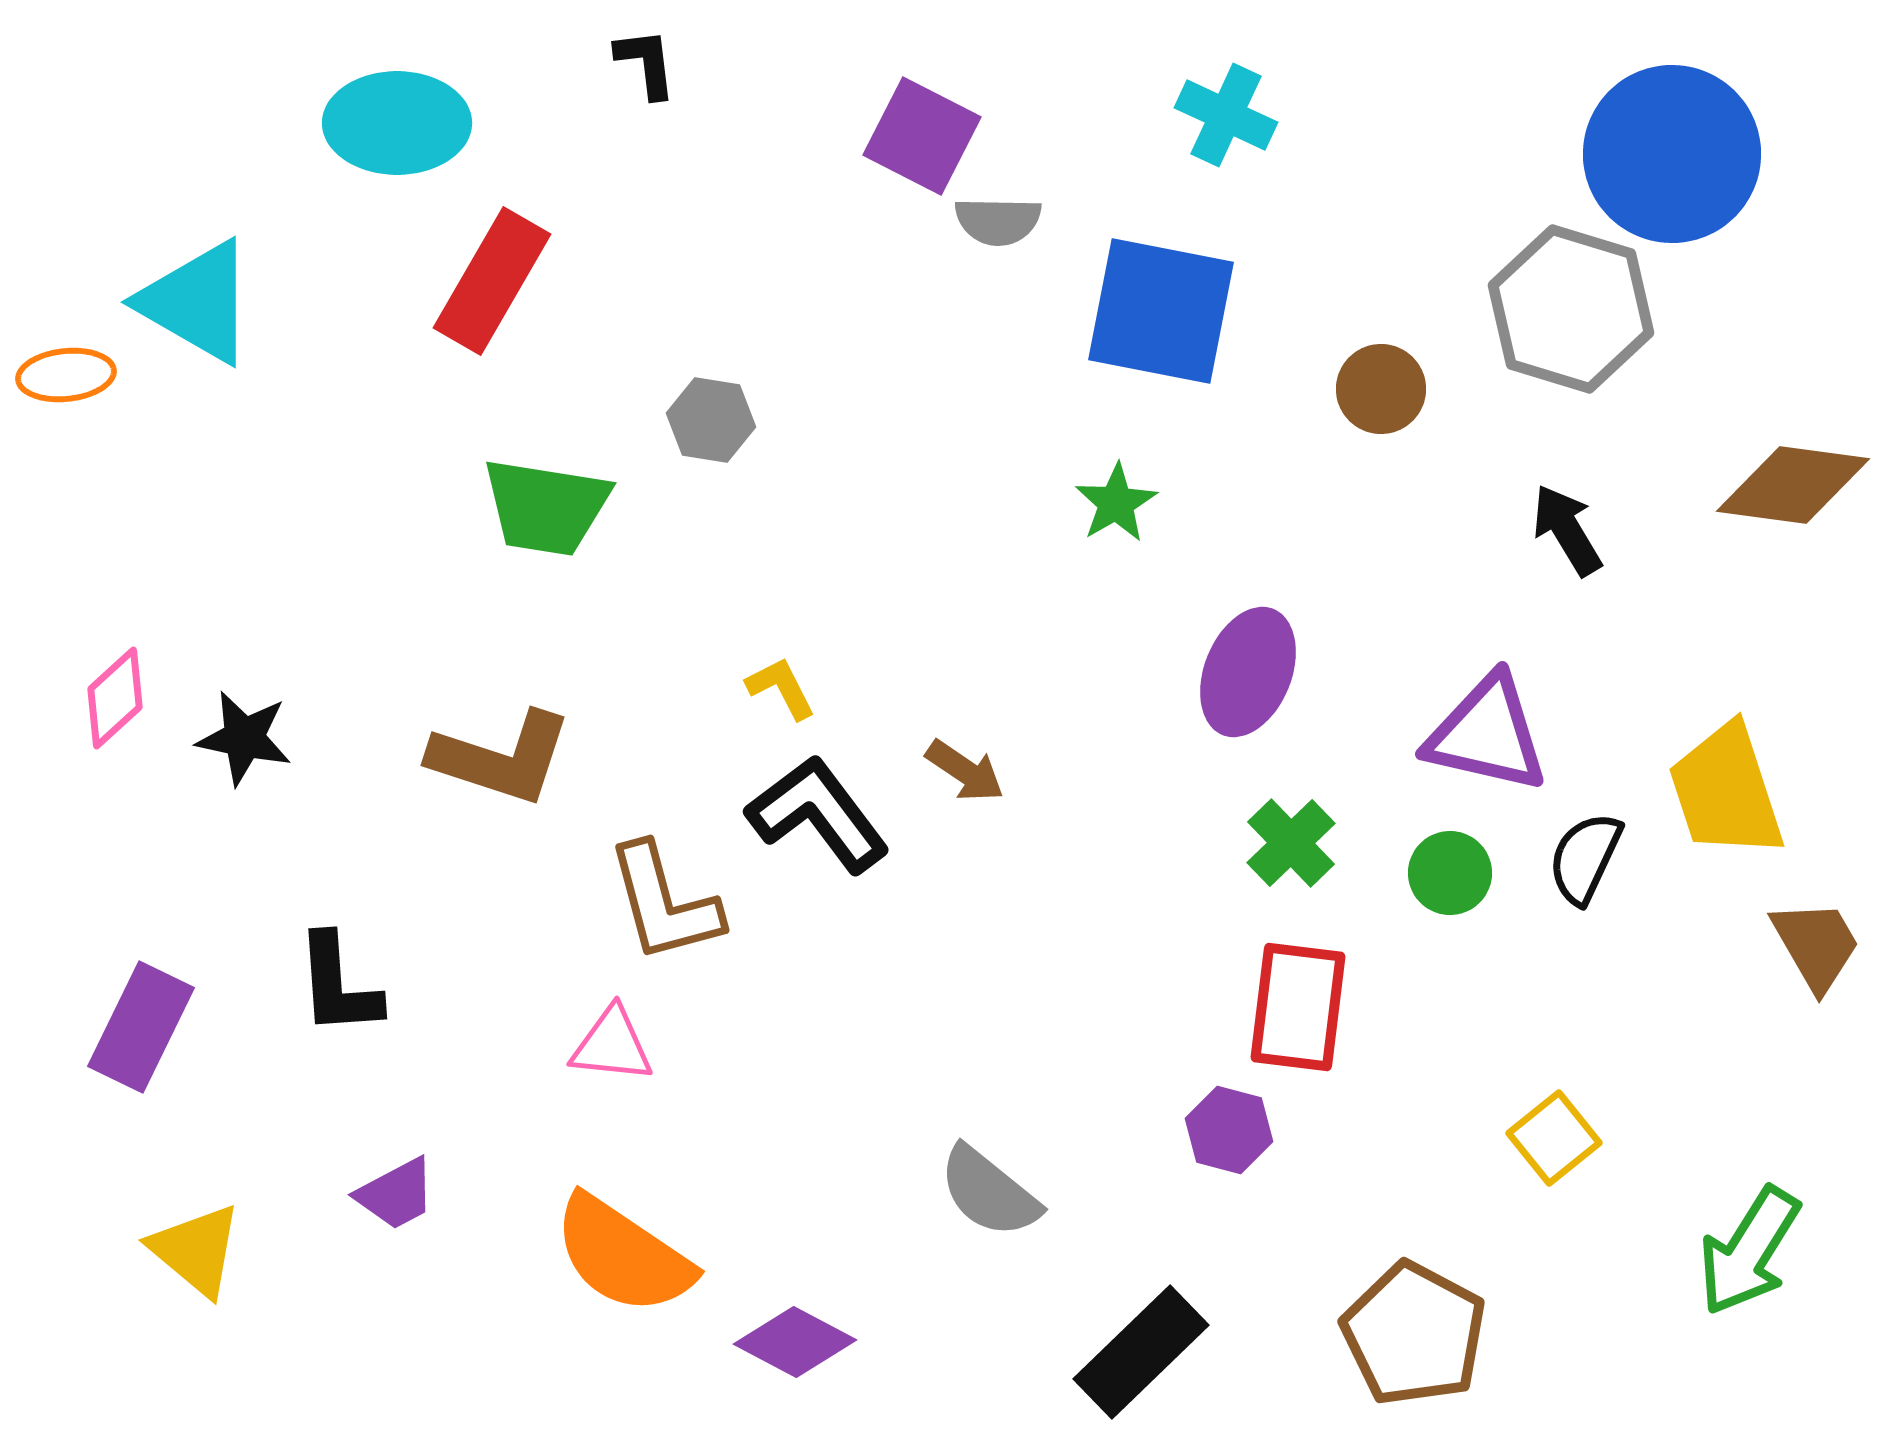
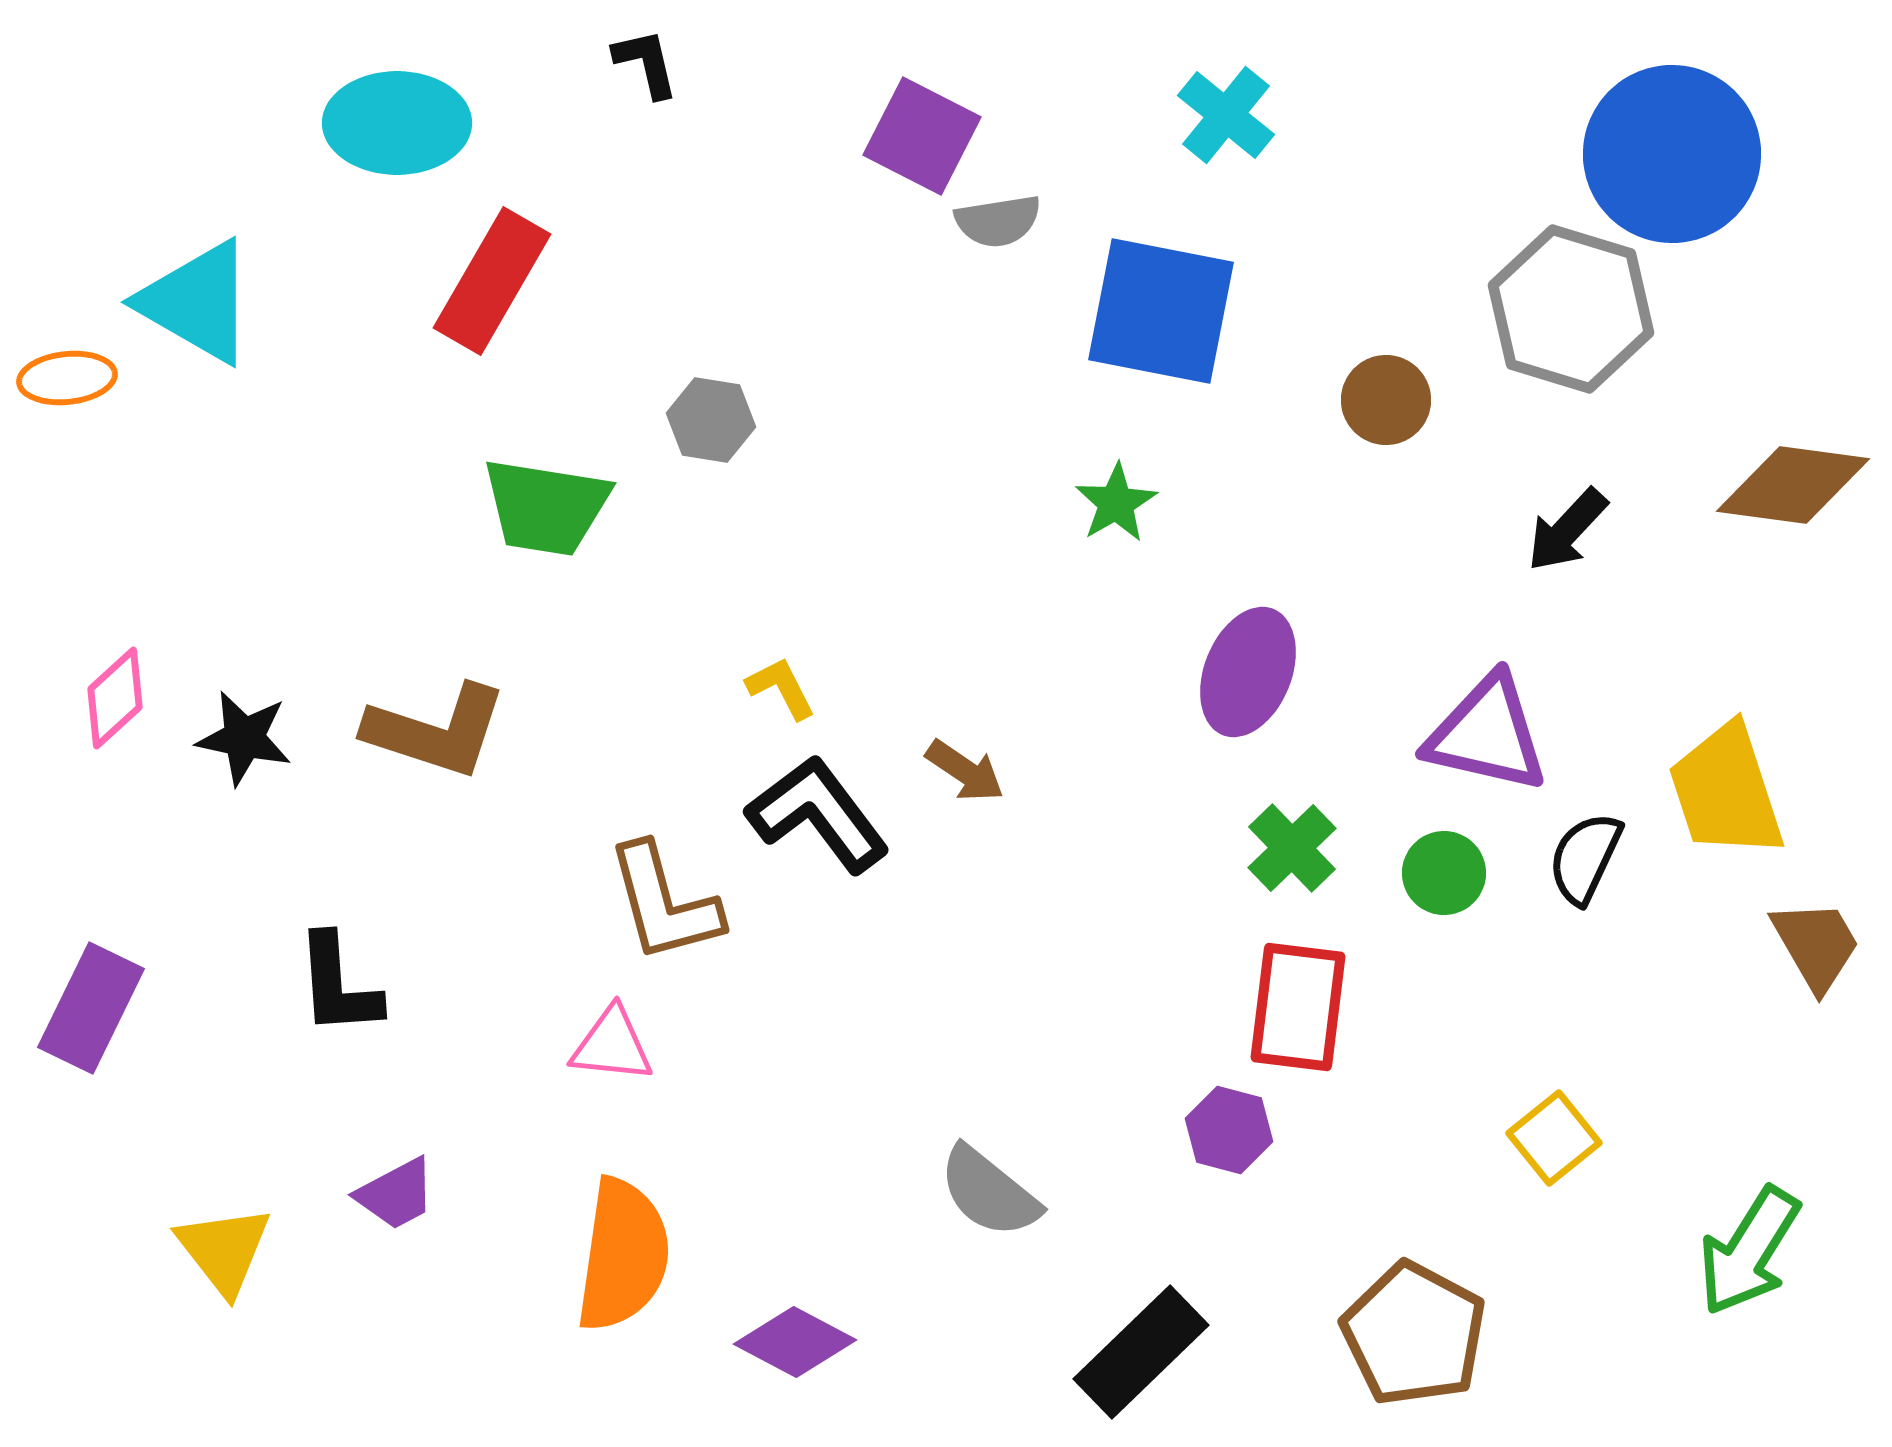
black L-shape at (646, 63): rotated 6 degrees counterclockwise
cyan cross at (1226, 115): rotated 14 degrees clockwise
gray semicircle at (998, 221): rotated 10 degrees counterclockwise
orange ellipse at (66, 375): moved 1 px right, 3 px down
brown circle at (1381, 389): moved 5 px right, 11 px down
black arrow at (1567, 530): rotated 106 degrees counterclockwise
brown L-shape at (501, 758): moved 65 px left, 27 px up
green cross at (1291, 843): moved 1 px right, 5 px down
green circle at (1450, 873): moved 6 px left
purple rectangle at (141, 1027): moved 50 px left, 19 px up
yellow triangle at (196, 1250): moved 28 px right; rotated 12 degrees clockwise
orange semicircle at (623, 1255): rotated 116 degrees counterclockwise
